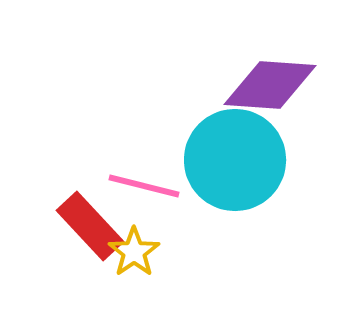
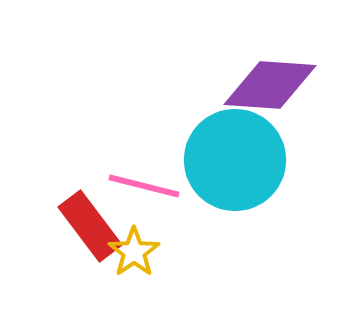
red rectangle: rotated 6 degrees clockwise
